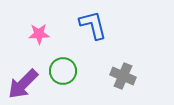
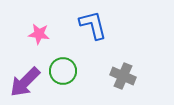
pink star: rotated 10 degrees clockwise
purple arrow: moved 2 px right, 2 px up
